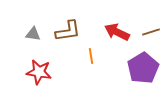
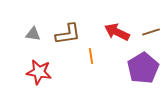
brown L-shape: moved 3 px down
